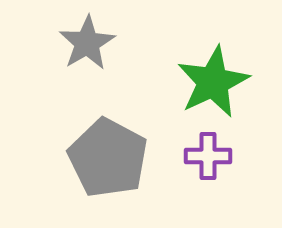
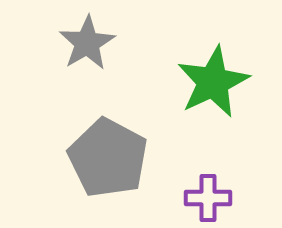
purple cross: moved 42 px down
